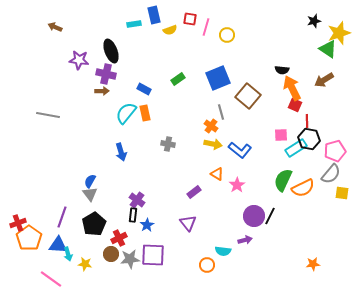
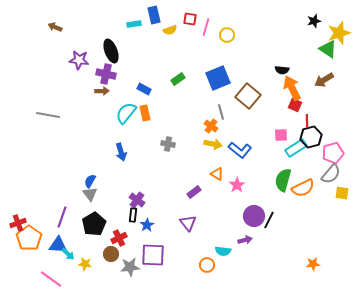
black hexagon at (309, 139): moved 2 px right, 2 px up; rotated 25 degrees counterclockwise
pink pentagon at (335, 151): moved 2 px left, 2 px down
green semicircle at (283, 180): rotated 10 degrees counterclockwise
black line at (270, 216): moved 1 px left, 4 px down
cyan arrow at (68, 254): rotated 32 degrees counterclockwise
gray star at (130, 259): moved 8 px down
